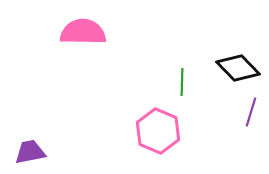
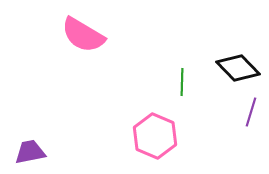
pink semicircle: moved 3 px down; rotated 150 degrees counterclockwise
pink hexagon: moved 3 px left, 5 px down
